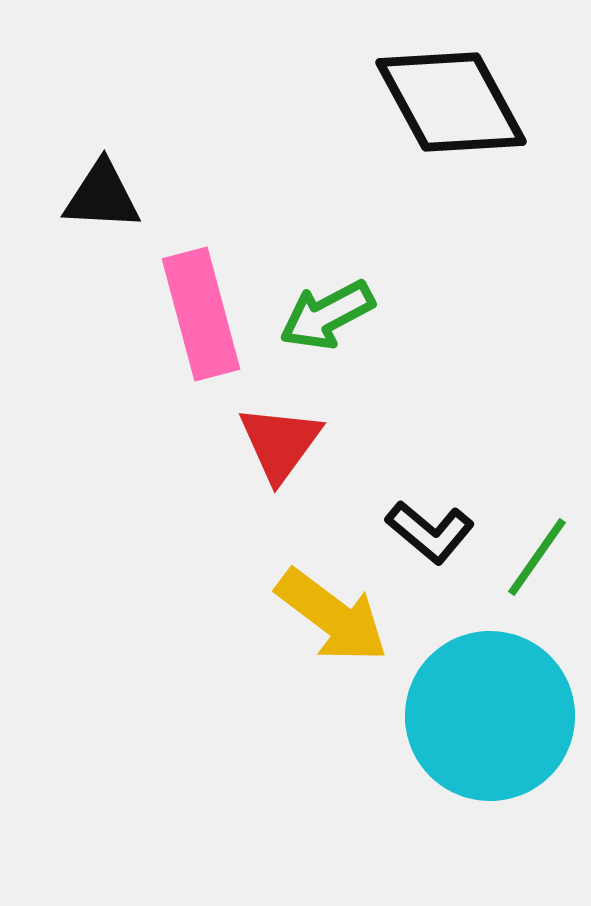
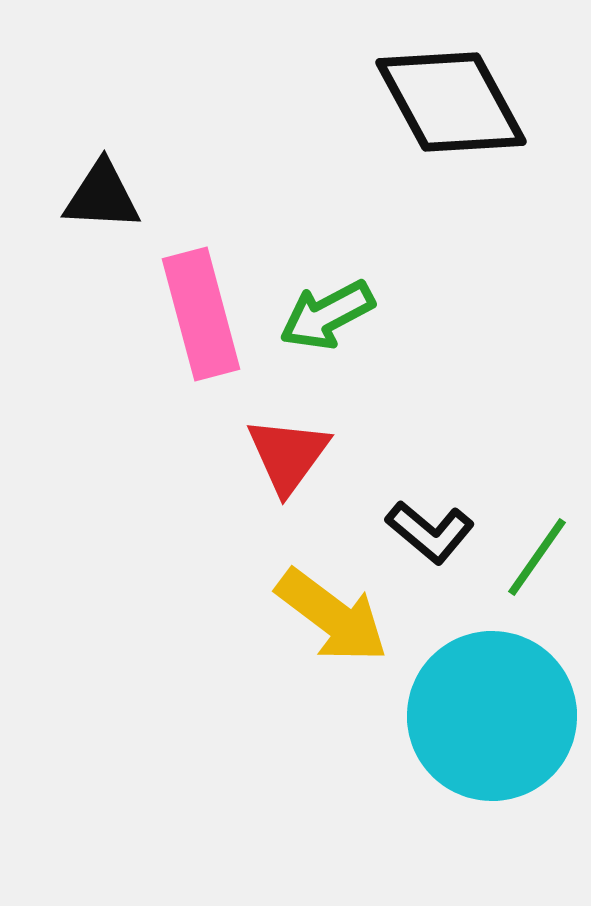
red triangle: moved 8 px right, 12 px down
cyan circle: moved 2 px right
